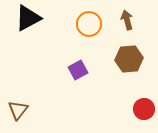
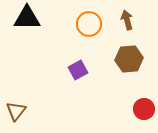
black triangle: moved 1 px left; rotated 28 degrees clockwise
brown triangle: moved 2 px left, 1 px down
